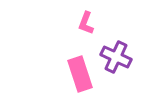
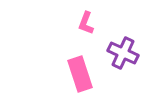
purple cross: moved 7 px right, 4 px up
